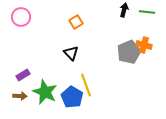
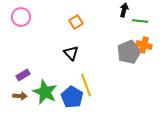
green line: moved 7 px left, 9 px down
